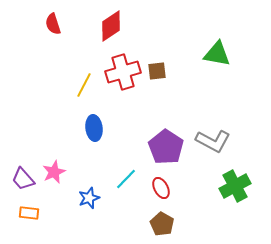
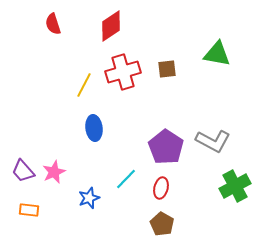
brown square: moved 10 px right, 2 px up
purple trapezoid: moved 8 px up
red ellipse: rotated 40 degrees clockwise
orange rectangle: moved 3 px up
